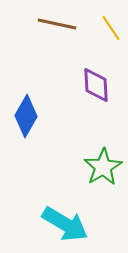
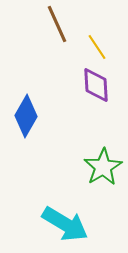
brown line: rotated 54 degrees clockwise
yellow line: moved 14 px left, 19 px down
